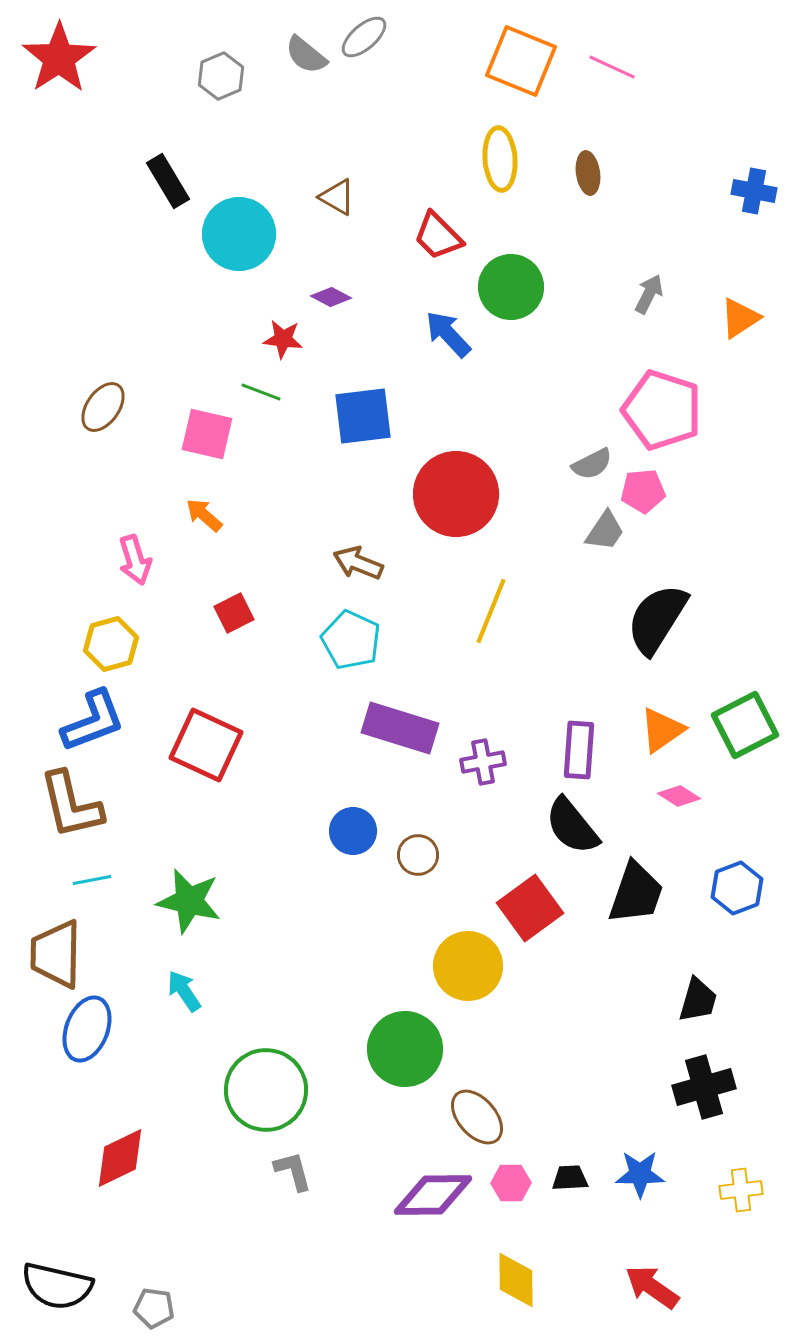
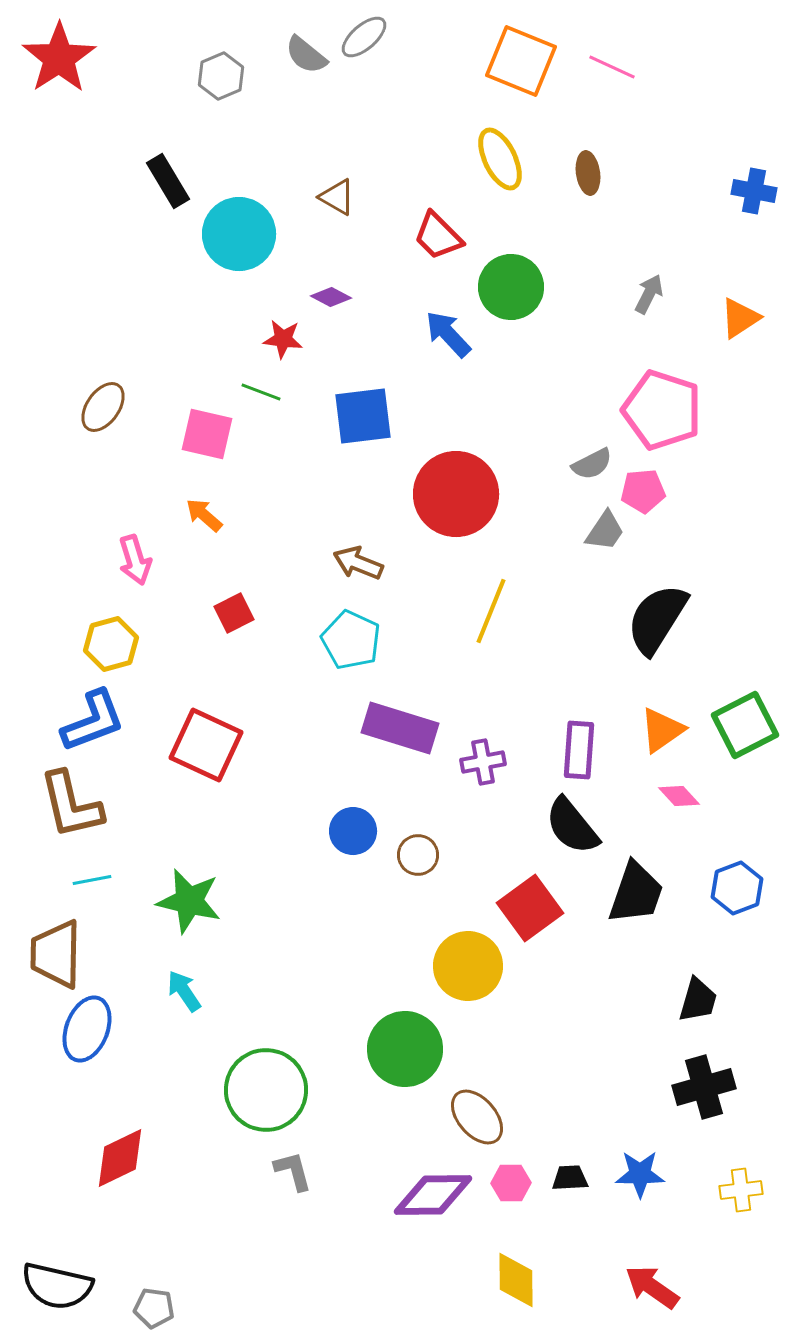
yellow ellipse at (500, 159): rotated 22 degrees counterclockwise
pink diamond at (679, 796): rotated 15 degrees clockwise
